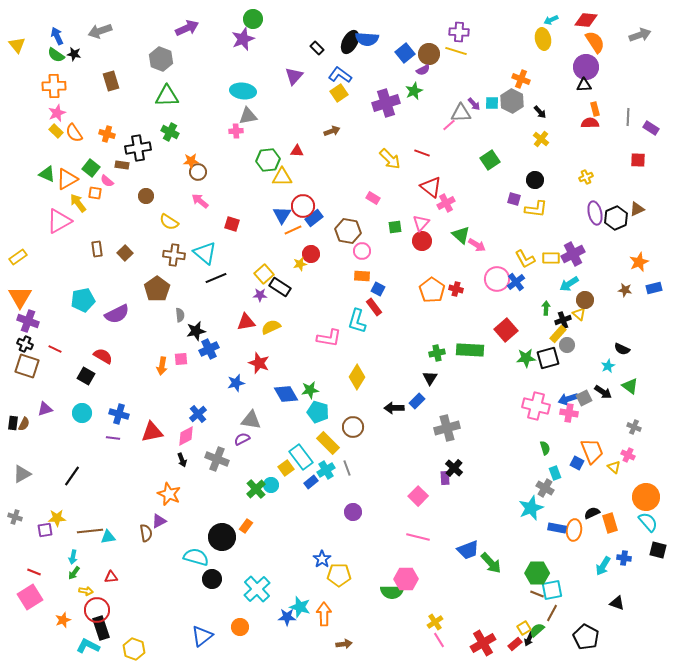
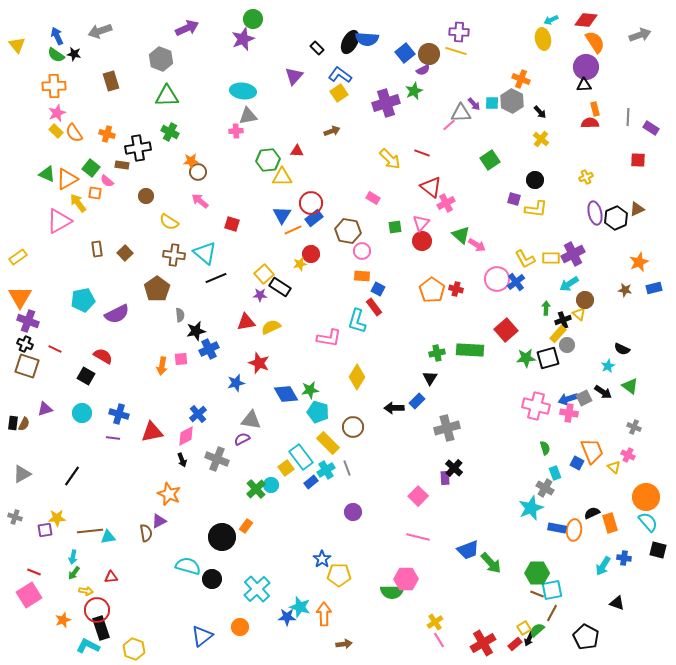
red circle at (303, 206): moved 8 px right, 3 px up
cyan semicircle at (196, 557): moved 8 px left, 9 px down
pink square at (30, 597): moved 1 px left, 2 px up
